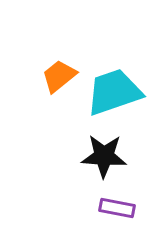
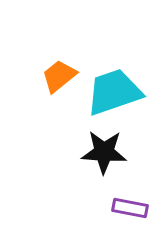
black star: moved 4 px up
purple rectangle: moved 13 px right
